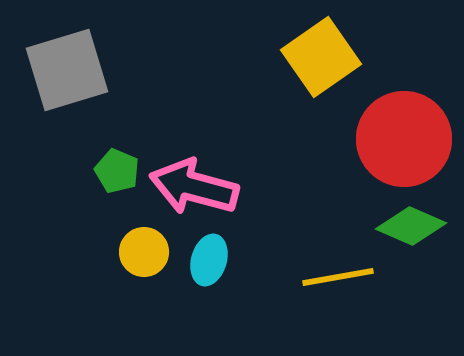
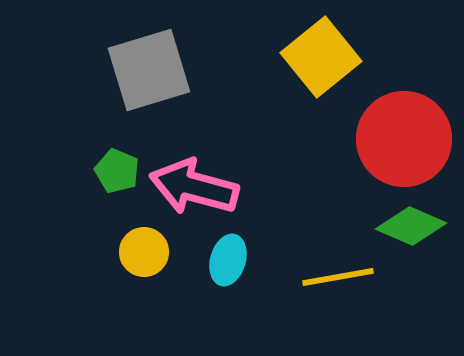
yellow square: rotated 4 degrees counterclockwise
gray square: moved 82 px right
cyan ellipse: moved 19 px right
